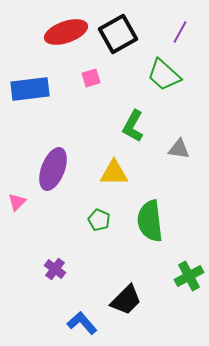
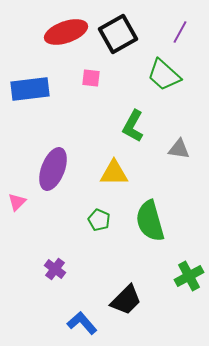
pink square: rotated 24 degrees clockwise
green semicircle: rotated 9 degrees counterclockwise
